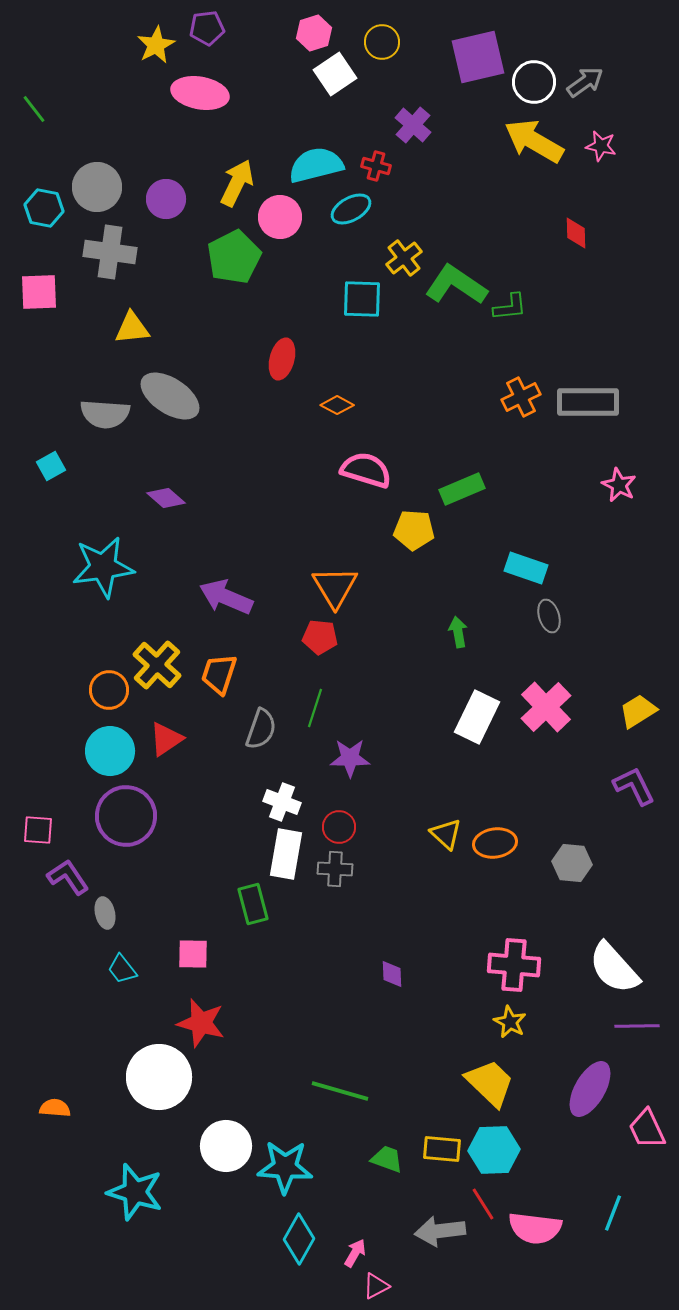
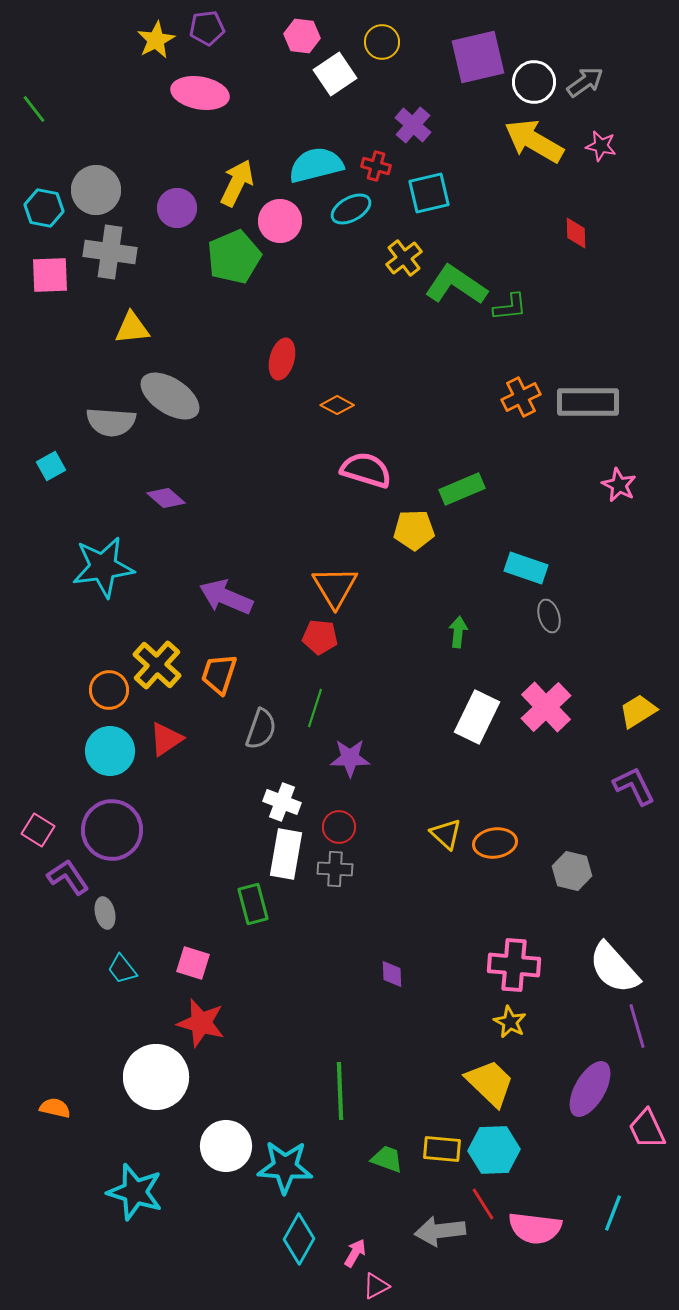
pink hexagon at (314, 33): moved 12 px left, 3 px down; rotated 24 degrees clockwise
yellow star at (156, 45): moved 5 px up
gray circle at (97, 187): moved 1 px left, 3 px down
purple circle at (166, 199): moved 11 px right, 9 px down
pink circle at (280, 217): moved 4 px down
green pentagon at (234, 257): rotated 4 degrees clockwise
pink square at (39, 292): moved 11 px right, 17 px up
cyan square at (362, 299): moved 67 px right, 106 px up; rotated 15 degrees counterclockwise
gray semicircle at (105, 414): moved 6 px right, 8 px down
yellow pentagon at (414, 530): rotated 6 degrees counterclockwise
green arrow at (458, 632): rotated 16 degrees clockwise
purple circle at (126, 816): moved 14 px left, 14 px down
pink square at (38, 830): rotated 28 degrees clockwise
gray hexagon at (572, 863): moved 8 px down; rotated 9 degrees clockwise
pink square at (193, 954): moved 9 px down; rotated 16 degrees clockwise
purple line at (637, 1026): rotated 75 degrees clockwise
white circle at (159, 1077): moved 3 px left
green line at (340, 1091): rotated 72 degrees clockwise
orange semicircle at (55, 1108): rotated 8 degrees clockwise
